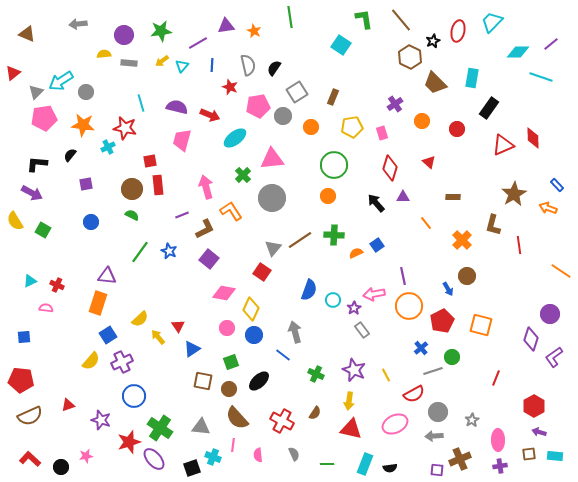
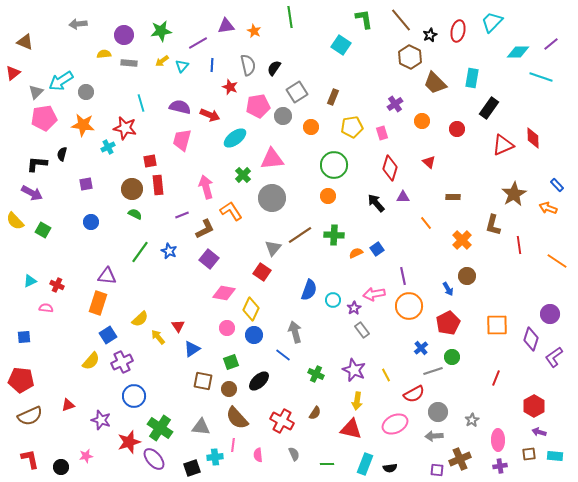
brown triangle at (27, 34): moved 2 px left, 8 px down
black star at (433, 41): moved 3 px left, 6 px up
purple semicircle at (177, 107): moved 3 px right
black semicircle at (70, 155): moved 8 px left, 1 px up; rotated 24 degrees counterclockwise
green semicircle at (132, 215): moved 3 px right, 1 px up
yellow semicircle at (15, 221): rotated 12 degrees counterclockwise
brown line at (300, 240): moved 5 px up
blue square at (377, 245): moved 4 px down
orange line at (561, 271): moved 4 px left, 10 px up
red pentagon at (442, 321): moved 6 px right, 2 px down
orange square at (481, 325): moved 16 px right; rotated 15 degrees counterclockwise
yellow arrow at (349, 401): moved 8 px right
cyan cross at (213, 457): moved 2 px right; rotated 28 degrees counterclockwise
red L-shape at (30, 459): rotated 35 degrees clockwise
